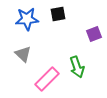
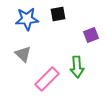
purple square: moved 3 px left, 1 px down
green arrow: rotated 15 degrees clockwise
